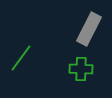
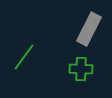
green line: moved 3 px right, 1 px up
